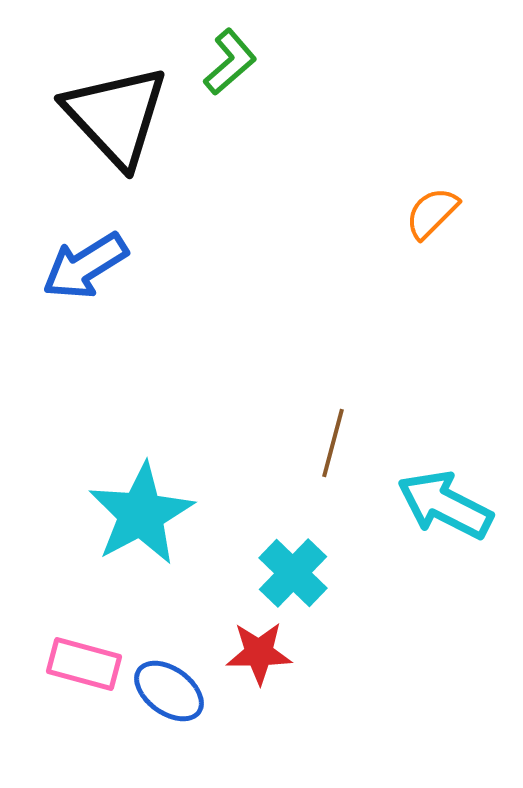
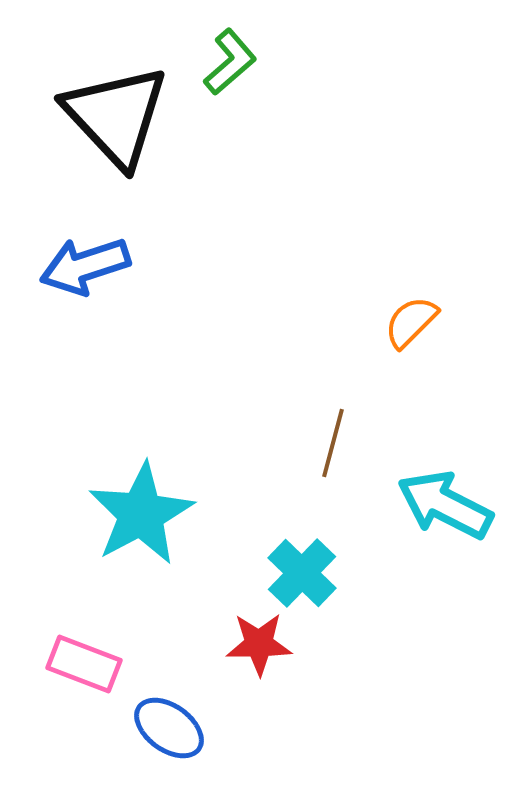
orange semicircle: moved 21 px left, 109 px down
blue arrow: rotated 14 degrees clockwise
cyan cross: moved 9 px right
red star: moved 9 px up
pink rectangle: rotated 6 degrees clockwise
blue ellipse: moved 37 px down
